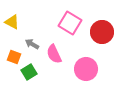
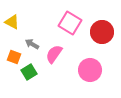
pink semicircle: rotated 60 degrees clockwise
pink circle: moved 4 px right, 1 px down
